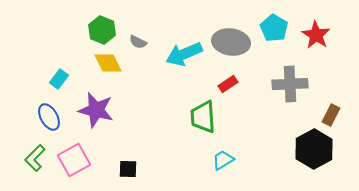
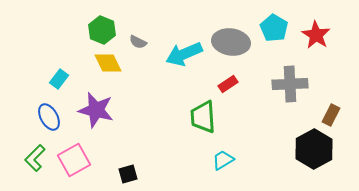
black square: moved 5 px down; rotated 18 degrees counterclockwise
